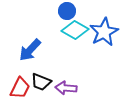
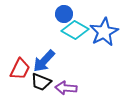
blue circle: moved 3 px left, 3 px down
blue arrow: moved 14 px right, 11 px down
red trapezoid: moved 19 px up
